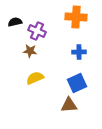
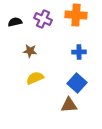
orange cross: moved 2 px up
purple cross: moved 6 px right, 12 px up
blue square: rotated 24 degrees counterclockwise
